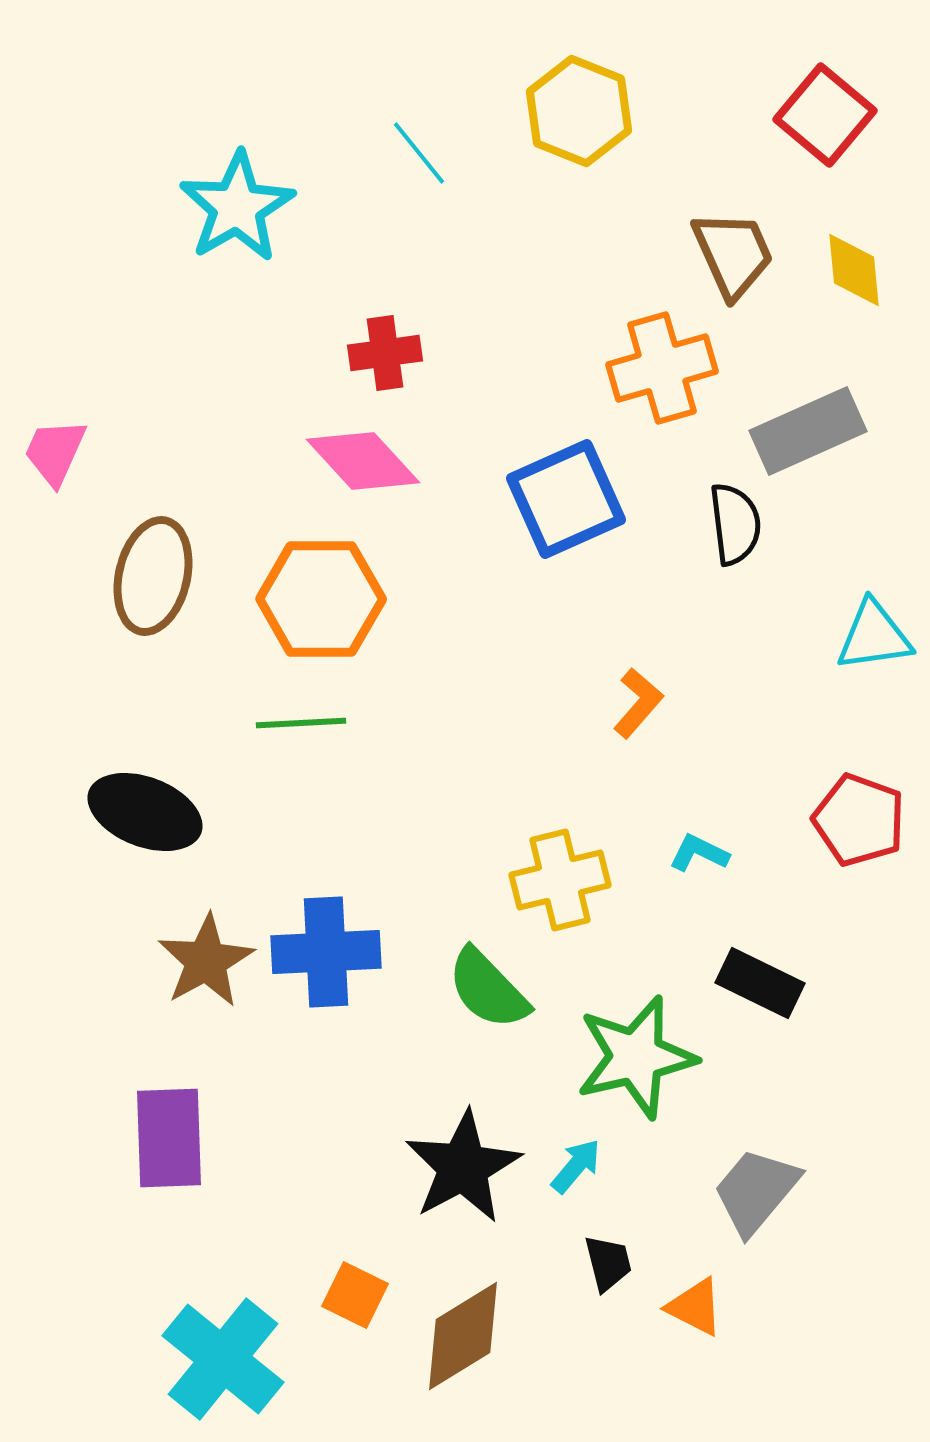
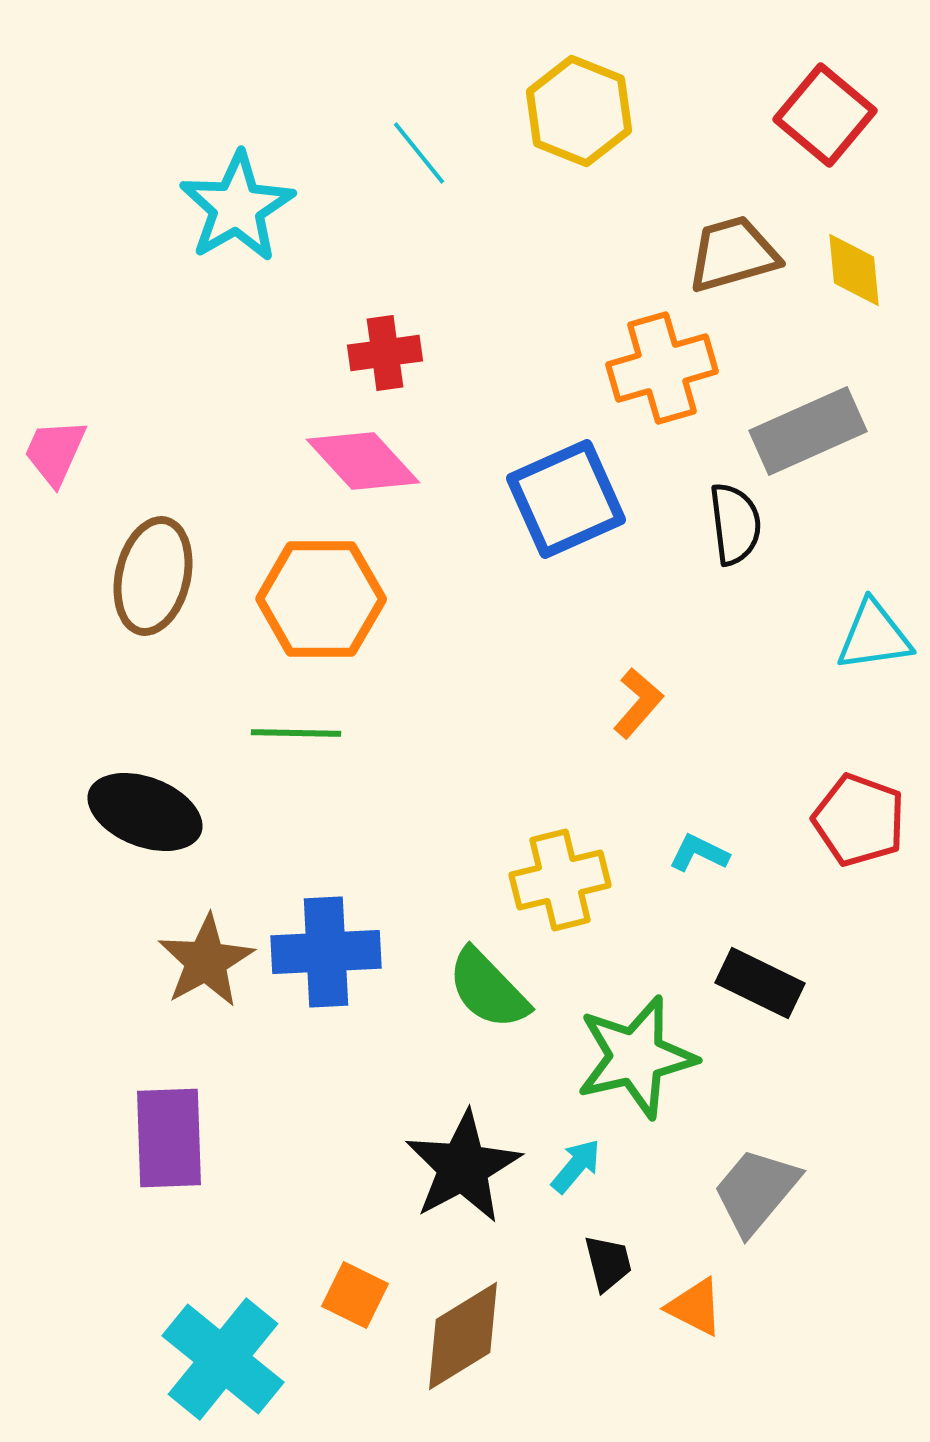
brown trapezoid: rotated 82 degrees counterclockwise
green line: moved 5 px left, 10 px down; rotated 4 degrees clockwise
